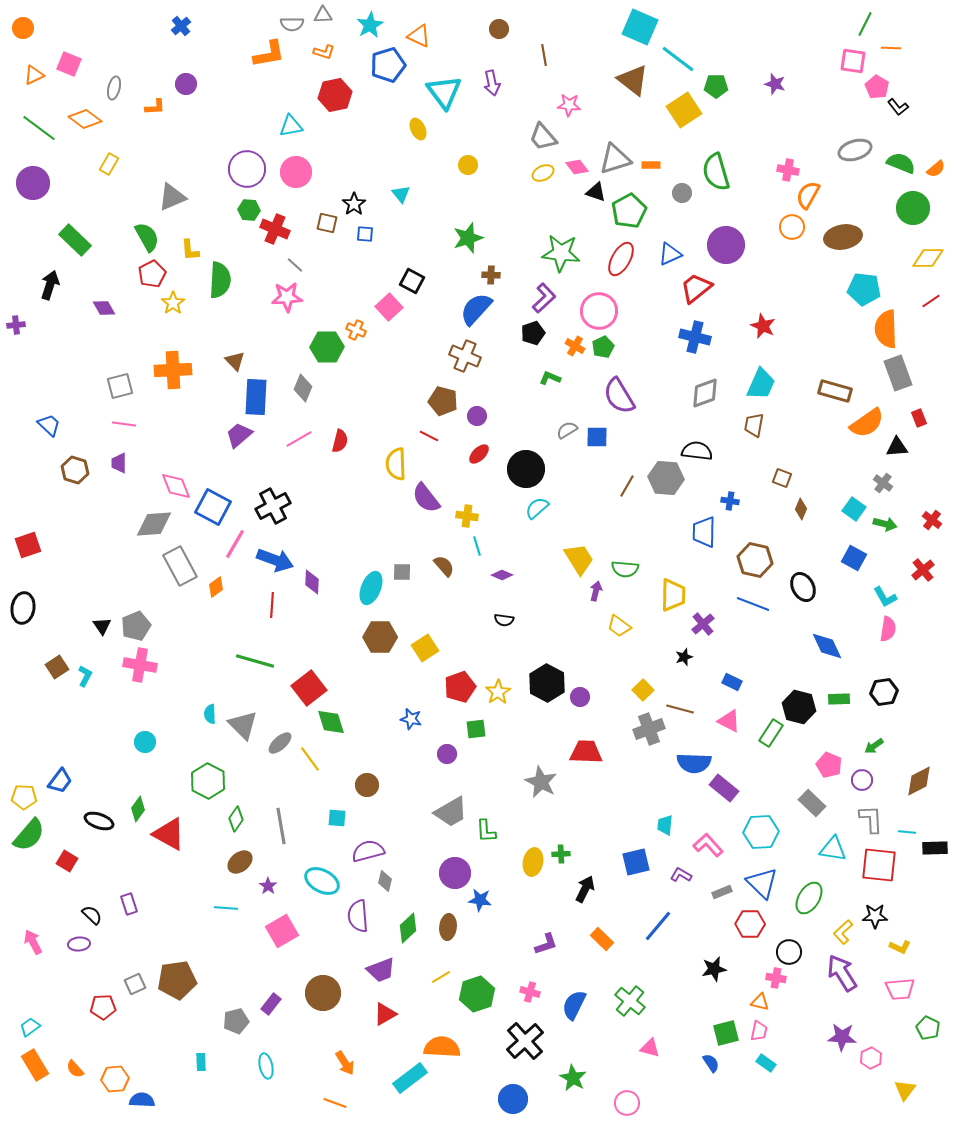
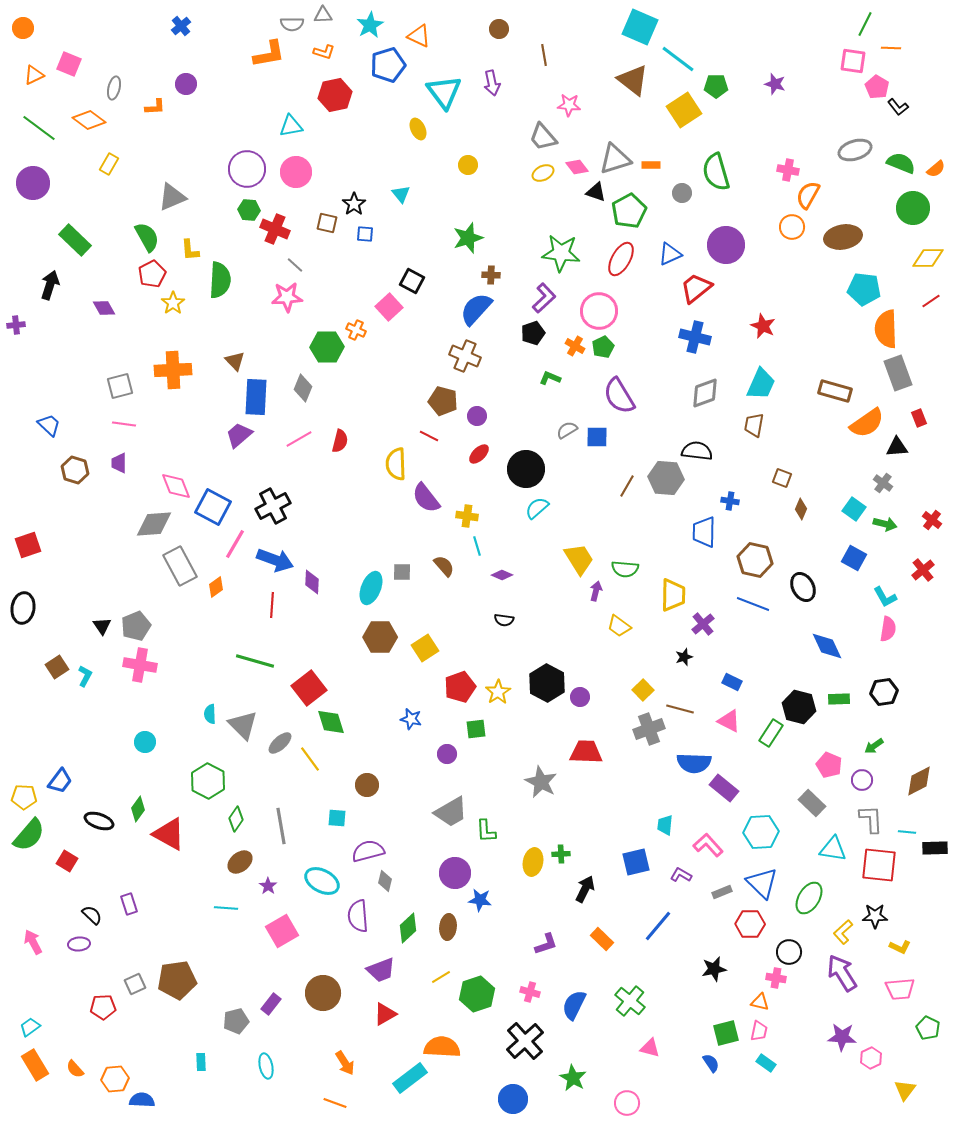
orange diamond at (85, 119): moved 4 px right, 1 px down
